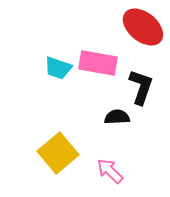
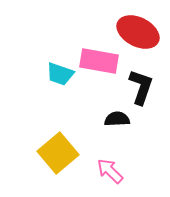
red ellipse: moved 5 px left, 5 px down; rotated 12 degrees counterclockwise
pink rectangle: moved 1 px right, 2 px up
cyan trapezoid: moved 2 px right, 6 px down
black semicircle: moved 2 px down
